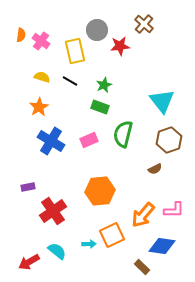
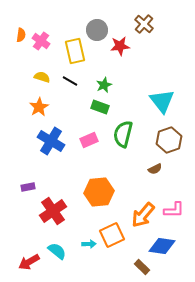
orange hexagon: moved 1 px left, 1 px down
